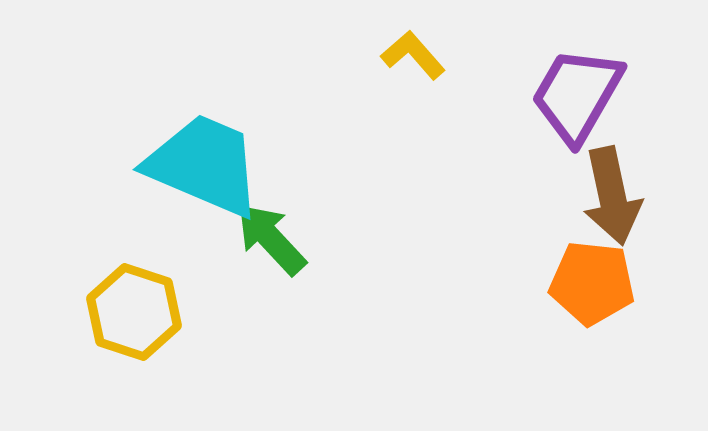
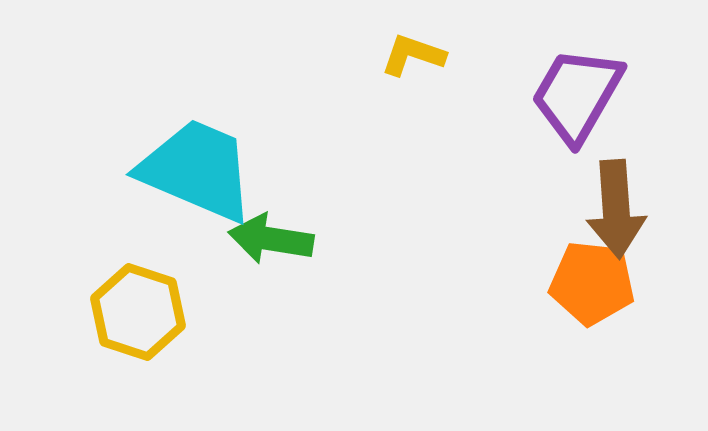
yellow L-shape: rotated 30 degrees counterclockwise
cyan trapezoid: moved 7 px left, 5 px down
brown arrow: moved 4 px right, 13 px down; rotated 8 degrees clockwise
green arrow: rotated 38 degrees counterclockwise
yellow hexagon: moved 4 px right
